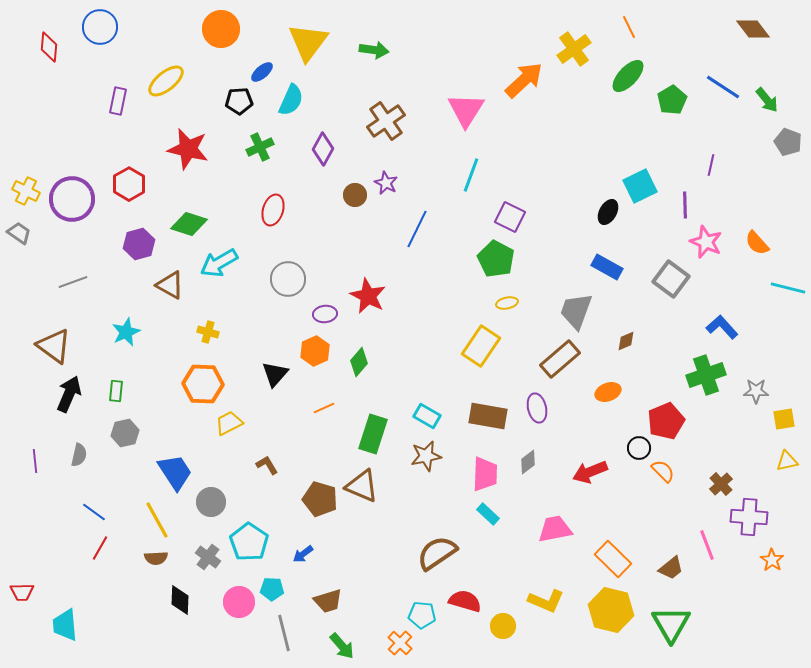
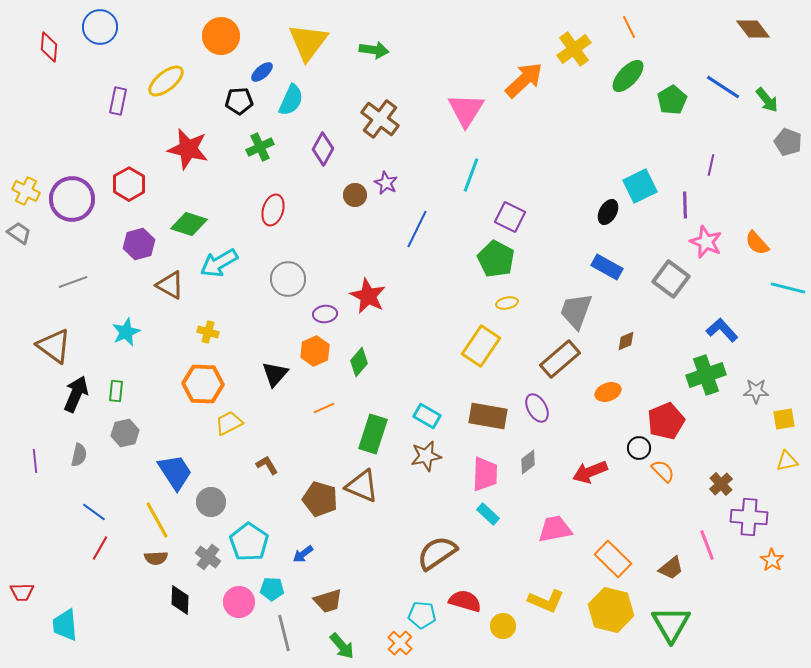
orange circle at (221, 29): moved 7 px down
brown cross at (386, 121): moved 6 px left, 2 px up; rotated 18 degrees counterclockwise
blue L-shape at (722, 327): moved 3 px down
black arrow at (69, 394): moved 7 px right
purple ellipse at (537, 408): rotated 16 degrees counterclockwise
